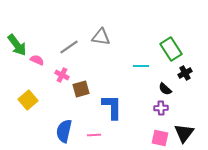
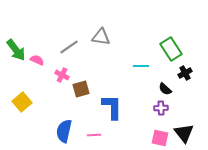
green arrow: moved 1 px left, 5 px down
yellow square: moved 6 px left, 2 px down
black triangle: rotated 15 degrees counterclockwise
